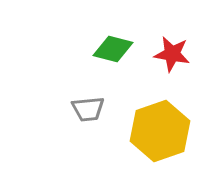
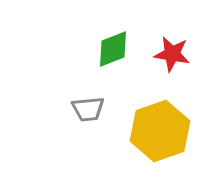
green diamond: rotated 36 degrees counterclockwise
